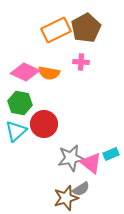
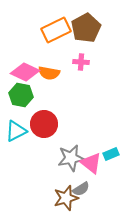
green hexagon: moved 1 px right, 8 px up
cyan triangle: rotated 15 degrees clockwise
